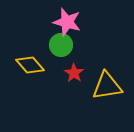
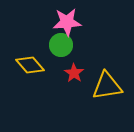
pink star: rotated 20 degrees counterclockwise
